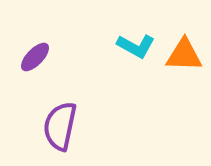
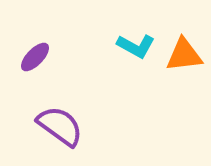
orange triangle: rotated 9 degrees counterclockwise
purple semicircle: rotated 114 degrees clockwise
